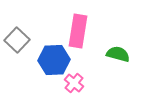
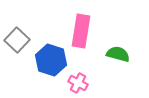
pink rectangle: moved 3 px right
blue hexagon: moved 3 px left; rotated 20 degrees clockwise
pink cross: moved 4 px right; rotated 12 degrees counterclockwise
